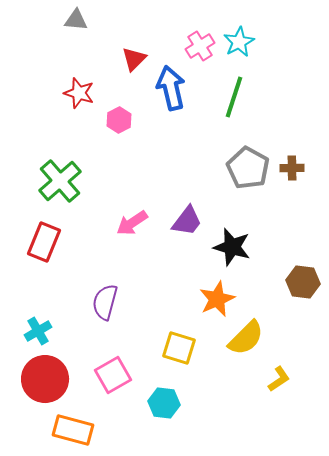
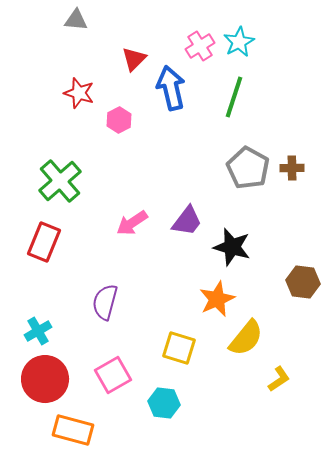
yellow semicircle: rotated 6 degrees counterclockwise
